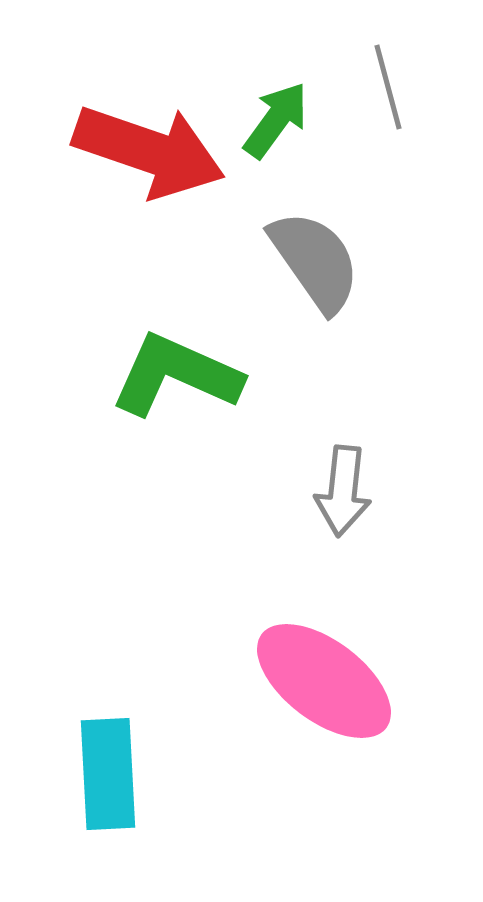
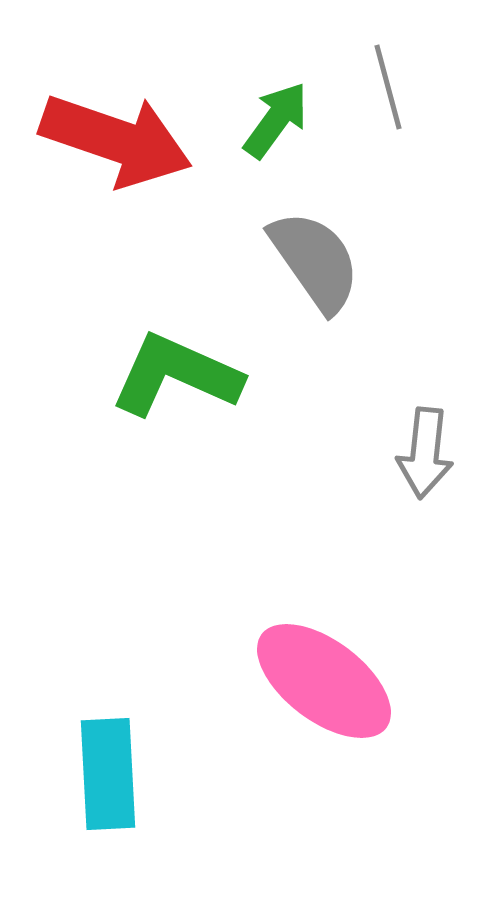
red arrow: moved 33 px left, 11 px up
gray arrow: moved 82 px right, 38 px up
